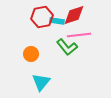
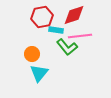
cyan rectangle: moved 1 px left, 9 px down
pink line: moved 1 px right, 1 px down
orange circle: moved 1 px right
cyan triangle: moved 2 px left, 9 px up
